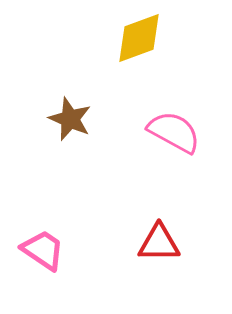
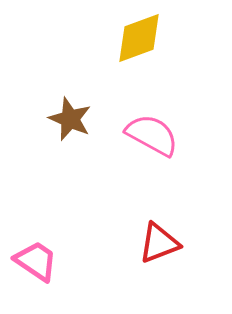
pink semicircle: moved 22 px left, 3 px down
red triangle: rotated 21 degrees counterclockwise
pink trapezoid: moved 7 px left, 11 px down
